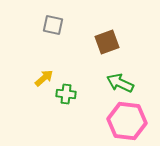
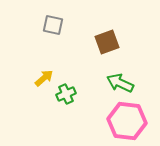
green cross: rotated 30 degrees counterclockwise
